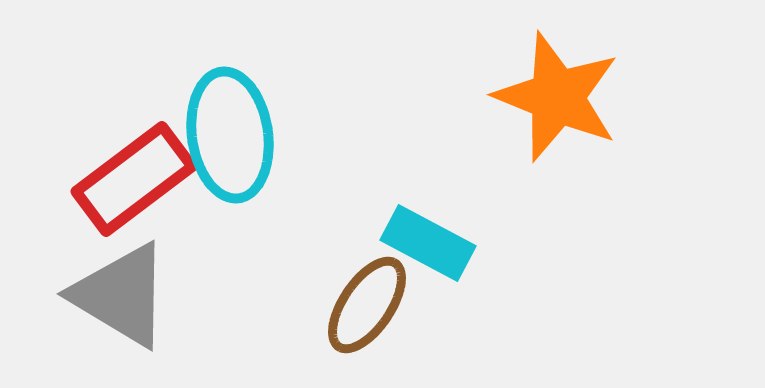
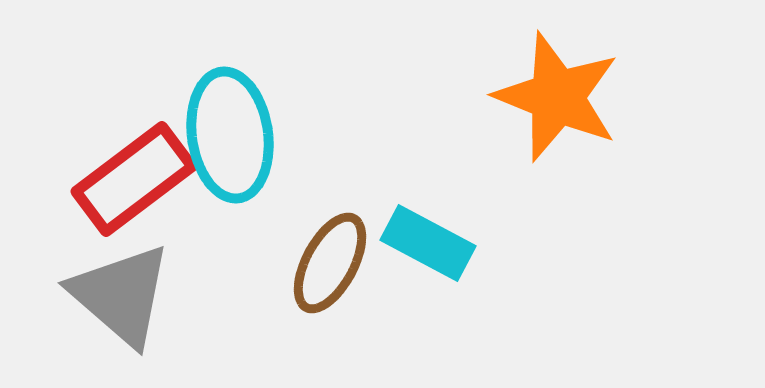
gray triangle: rotated 10 degrees clockwise
brown ellipse: moved 37 px left, 42 px up; rotated 6 degrees counterclockwise
